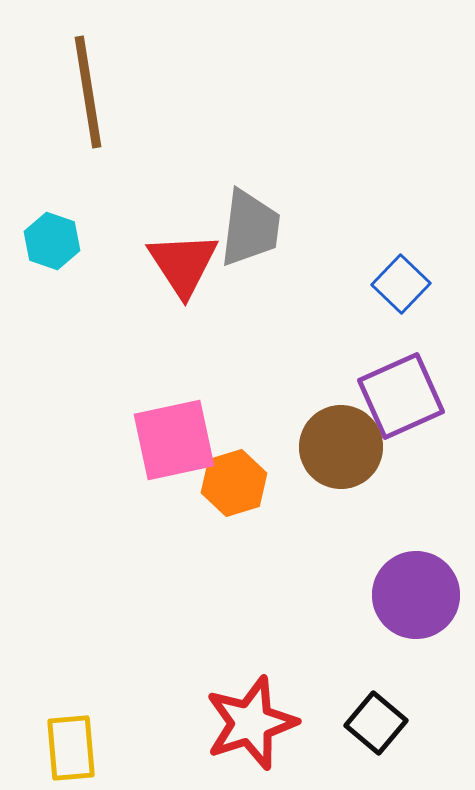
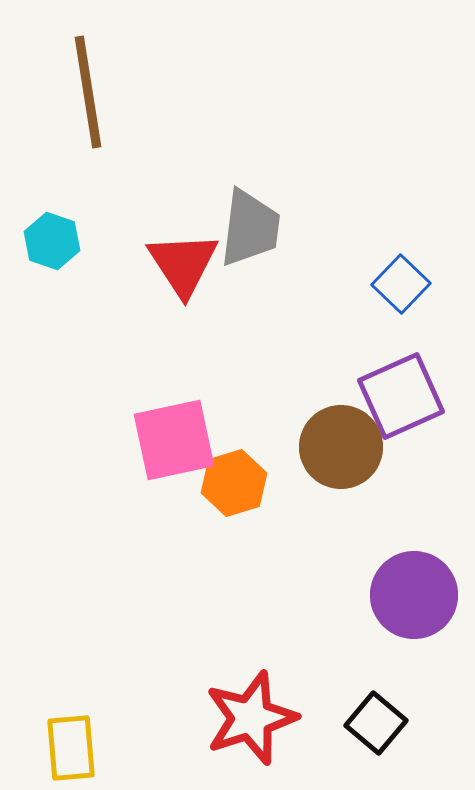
purple circle: moved 2 px left
red star: moved 5 px up
